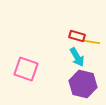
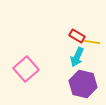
red rectangle: rotated 14 degrees clockwise
cyan arrow: rotated 54 degrees clockwise
pink square: rotated 30 degrees clockwise
